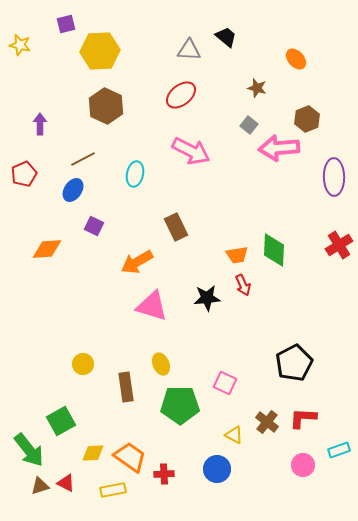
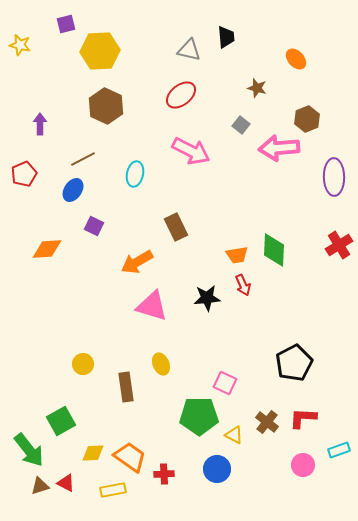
black trapezoid at (226, 37): rotated 45 degrees clockwise
gray triangle at (189, 50): rotated 10 degrees clockwise
gray square at (249, 125): moved 8 px left
green pentagon at (180, 405): moved 19 px right, 11 px down
